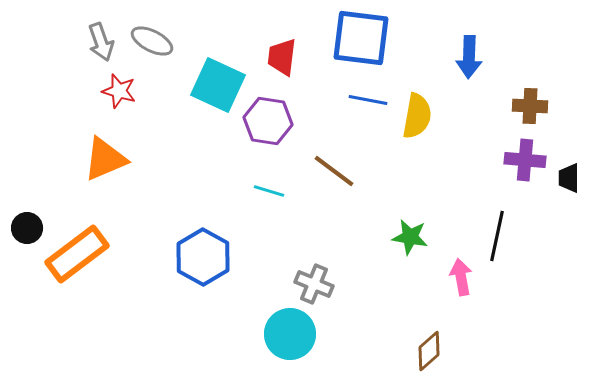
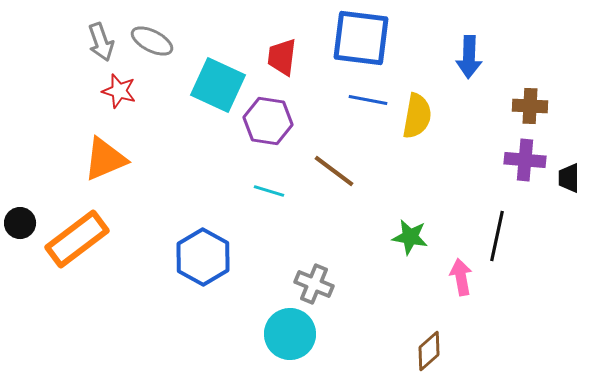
black circle: moved 7 px left, 5 px up
orange rectangle: moved 15 px up
